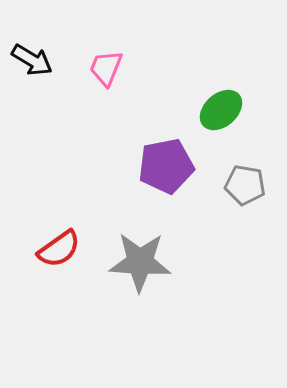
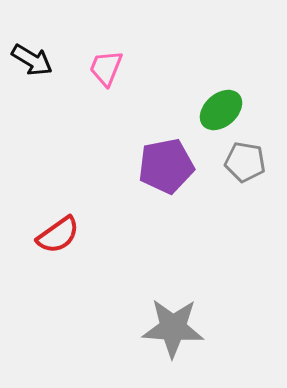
gray pentagon: moved 23 px up
red semicircle: moved 1 px left, 14 px up
gray star: moved 33 px right, 66 px down
